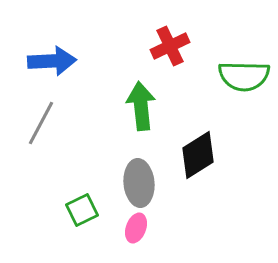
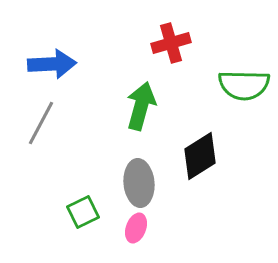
red cross: moved 1 px right, 3 px up; rotated 9 degrees clockwise
blue arrow: moved 3 px down
green semicircle: moved 9 px down
green arrow: rotated 21 degrees clockwise
black diamond: moved 2 px right, 1 px down
green square: moved 1 px right, 2 px down
